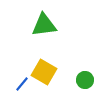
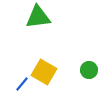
green triangle: moved 6 px left, 8 px up
green circle: moved 4 px right, 10 px up
